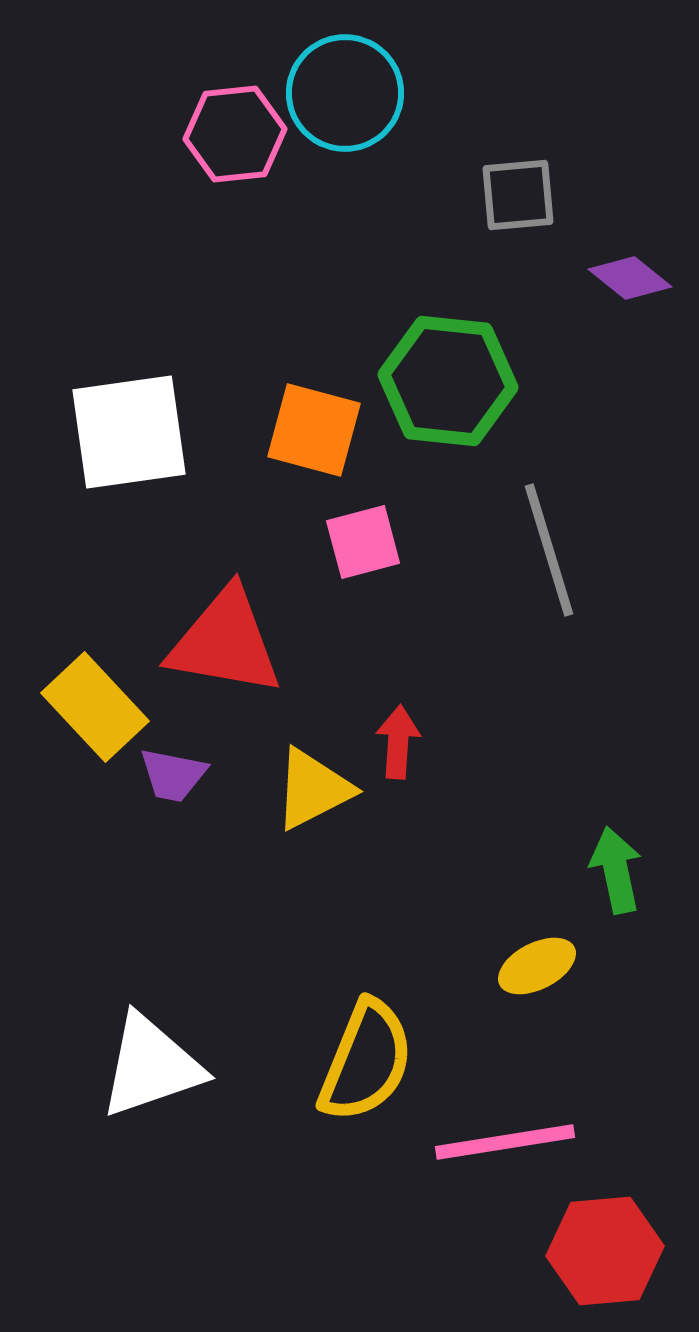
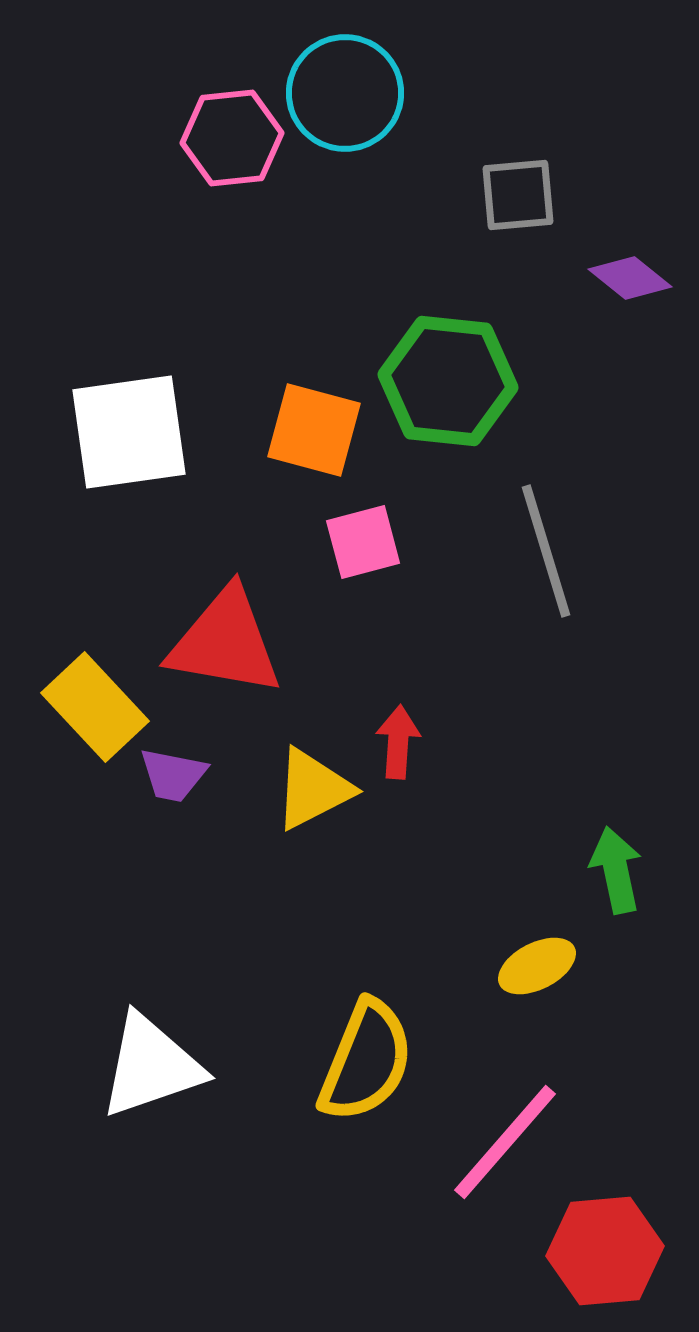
pink hexagon: moved 3 px left, 4 px down
gray line: moved 3 px left, 1 px down
pink line: rotated 40 degrees counterclockwise
